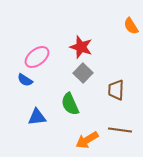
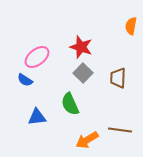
orange semicircle: rotated 42 degrees clockwise
brown trapezoid: moved 2 px right, 12 px up
